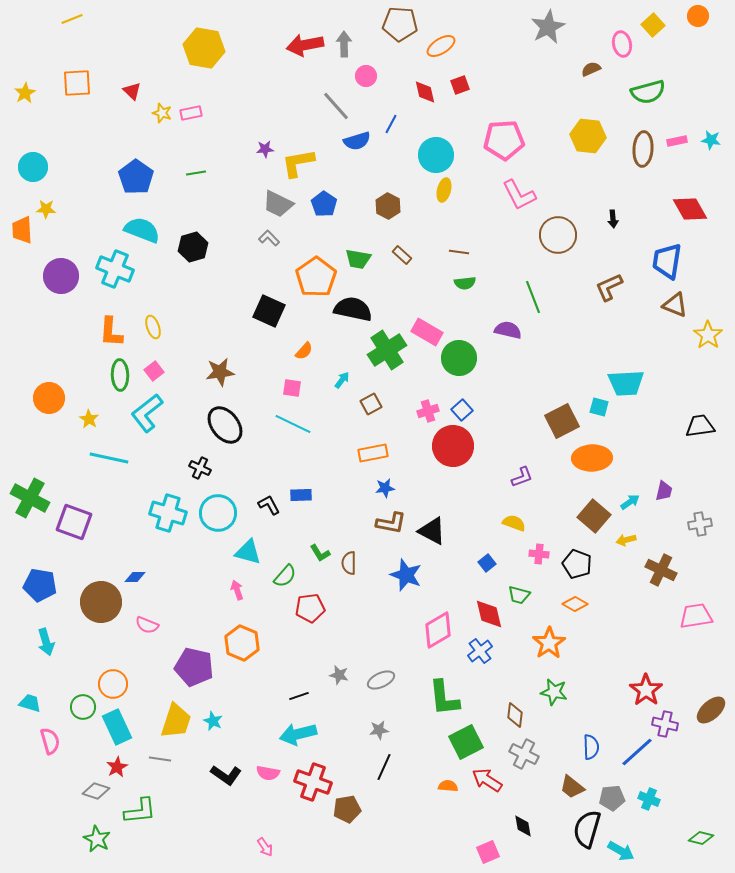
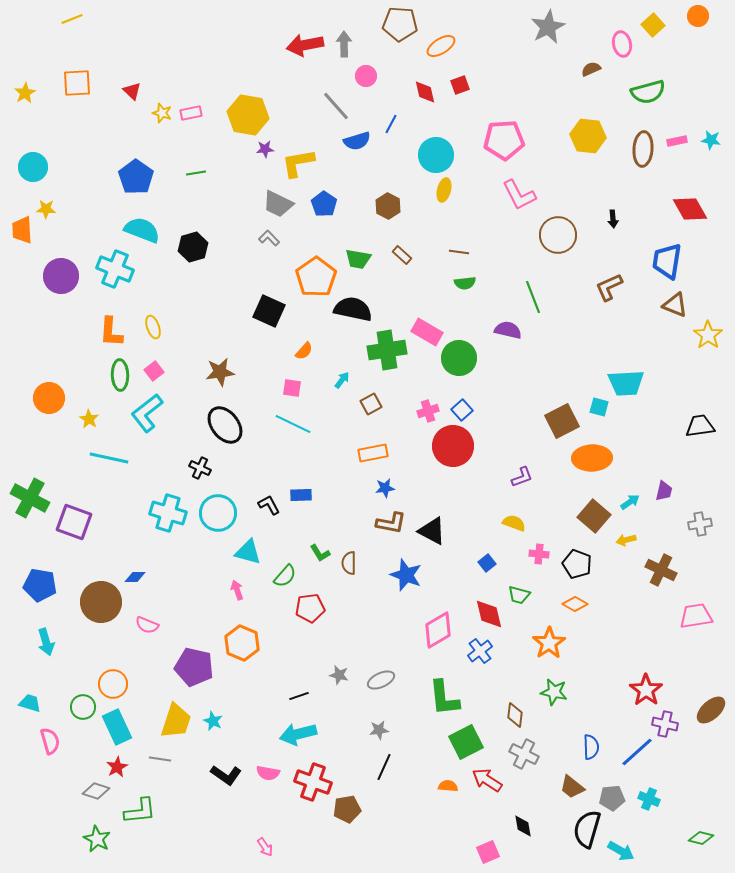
yellow hexagon at (204, 48): moved 44 px right, 67 px down
green cross at (387, 350): rotated 24 degrees clockwise
